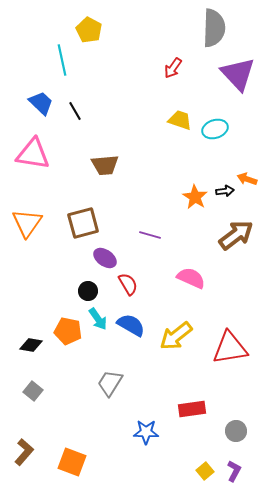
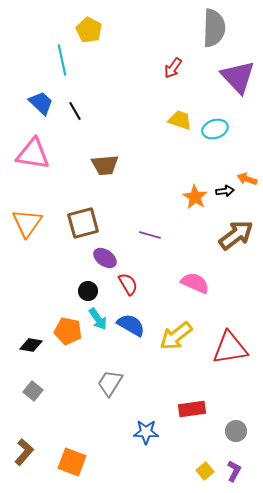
purple triangle: moved 3 px down
pink semicircle: moved 4 px right, 5 px down
